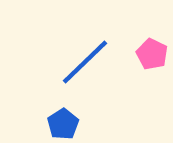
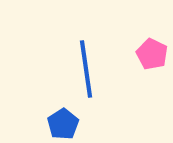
blue line: moved 1 px right, 7 px down; rotated 54 degrees counterclockwise
